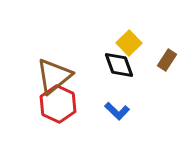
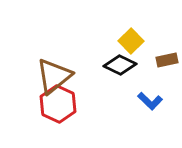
yellow square: moved 2 px right, 2 px up
brown rectangle: rotated 45 degrees clockwise
black diamond: moved 1 px right; rotated 44 degrees counterclockwise
blue L-shape: moved 33 px right, 10 px up
